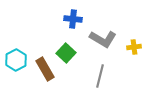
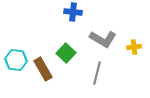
blue cross: moved 7 px up
cyan hexagon: rotated 25 degrees counterclockwise
brown rectangle: moved 2 px left
gray line: moved 3 px left, 3 px up
